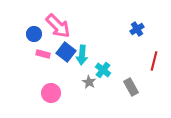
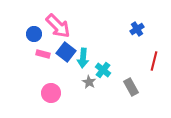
cyan arrow: moved 1 px right, 3 px down
